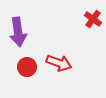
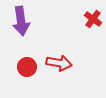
purple arrow: moved 3 px right, 11 px up
red arrow: rotated 10 degrees counterclockwise
